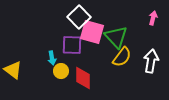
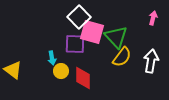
purple square: moved 3 px right, 1 px up
